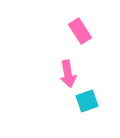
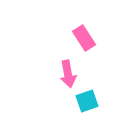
pink rectangle: moved 4 px right, 7 px down
